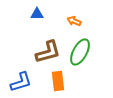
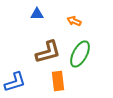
green ellipse: moved 2 px down
blue L-shape: moved 6 px left
